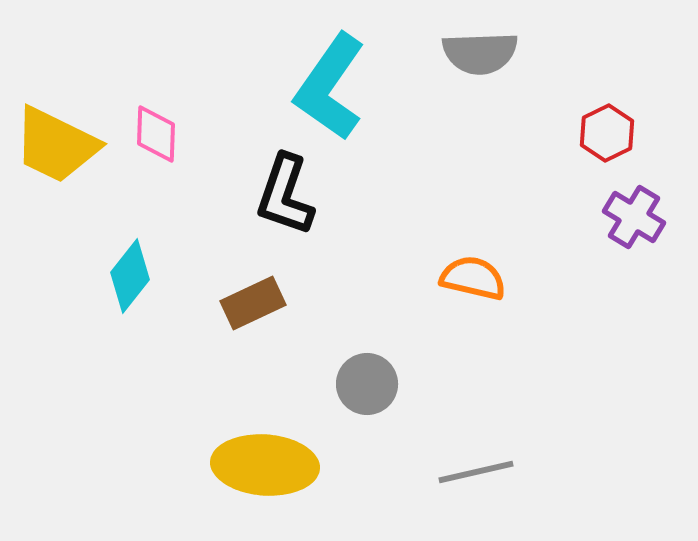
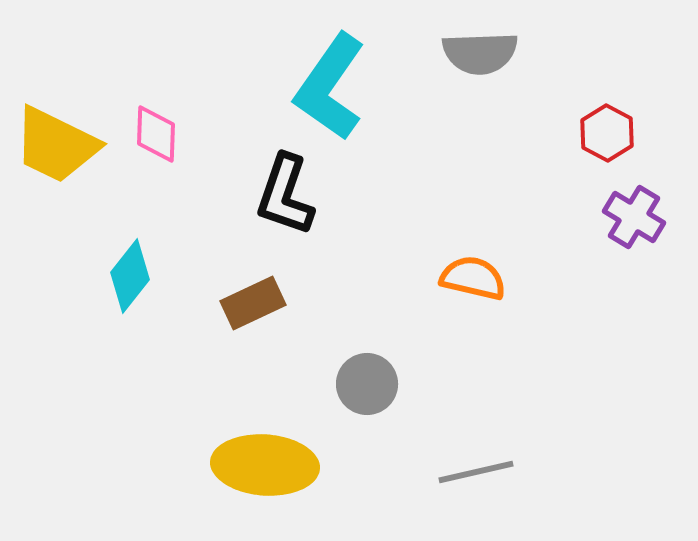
red hexagon: rotated 6 degrees counterclockwise
